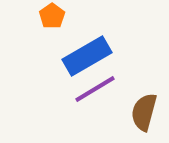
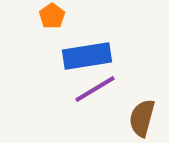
blue rectangle: rotated 21 degrees clockwise
brown semicircle: moved 2 px left, 6 px down
